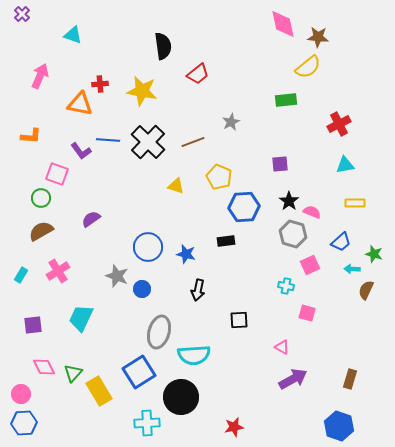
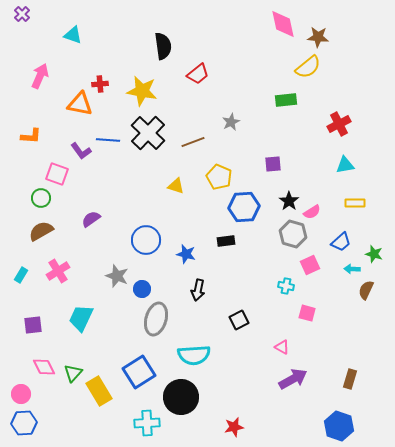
black cross at (148, 142): moved 9 px up
purple square at (280, 164): moved 7 px left
pink semicircle at (312, 212): rotated 126 degrees clockwise
blue circle at (148, 247): moved 2 px left, 7 px up
black square at (239, 320): rotated 24 degrees counterclockwise
gray ellipse at (159, 332): moved 3 px left, 13 px up
